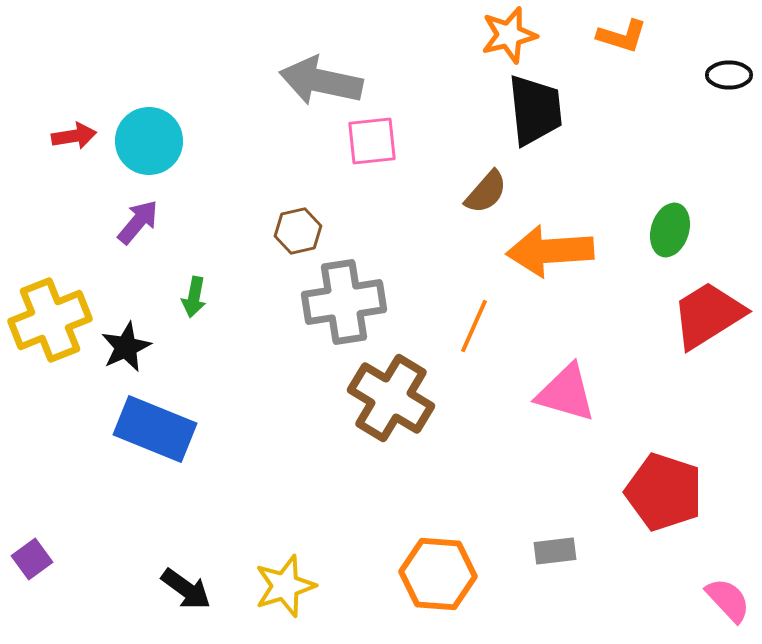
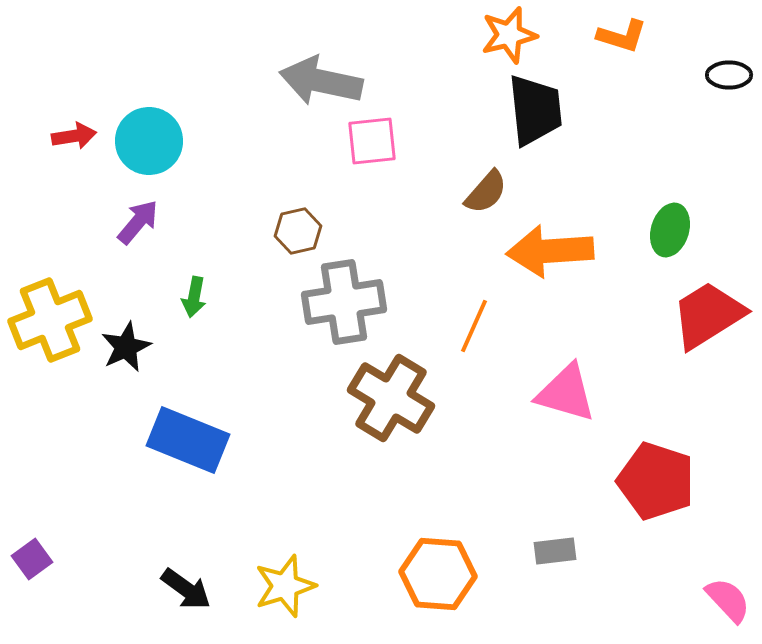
blue rectangle: moved 33 px right, 11 px down
red pentagon: moved 8 px left, 11 px up
